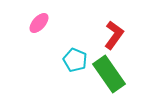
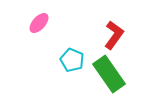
cyan pentagon: moved 3 px left
